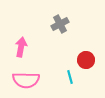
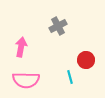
gray cross: moved 2 px left, 2 px down
